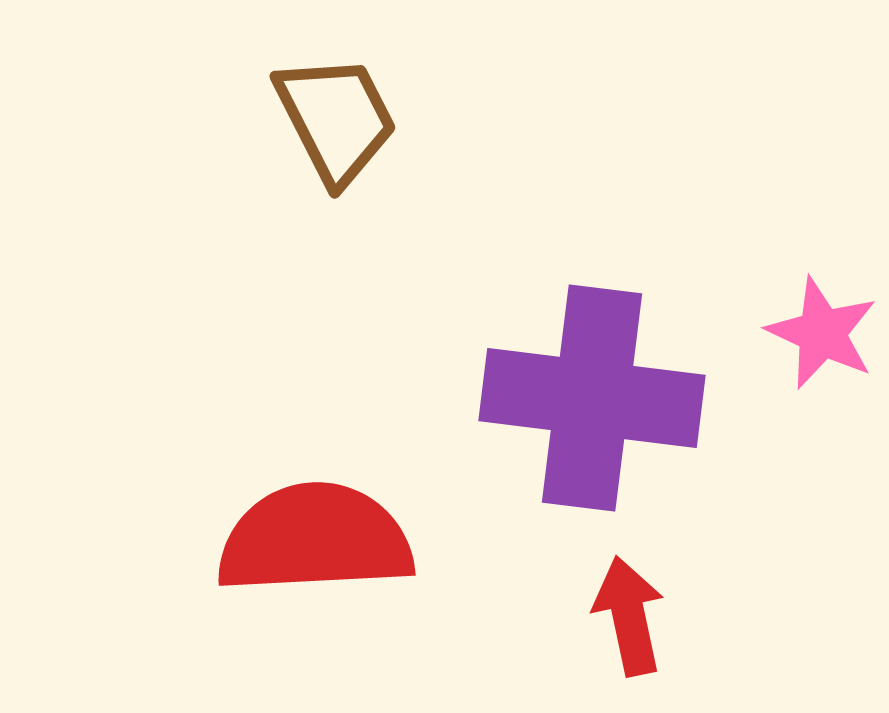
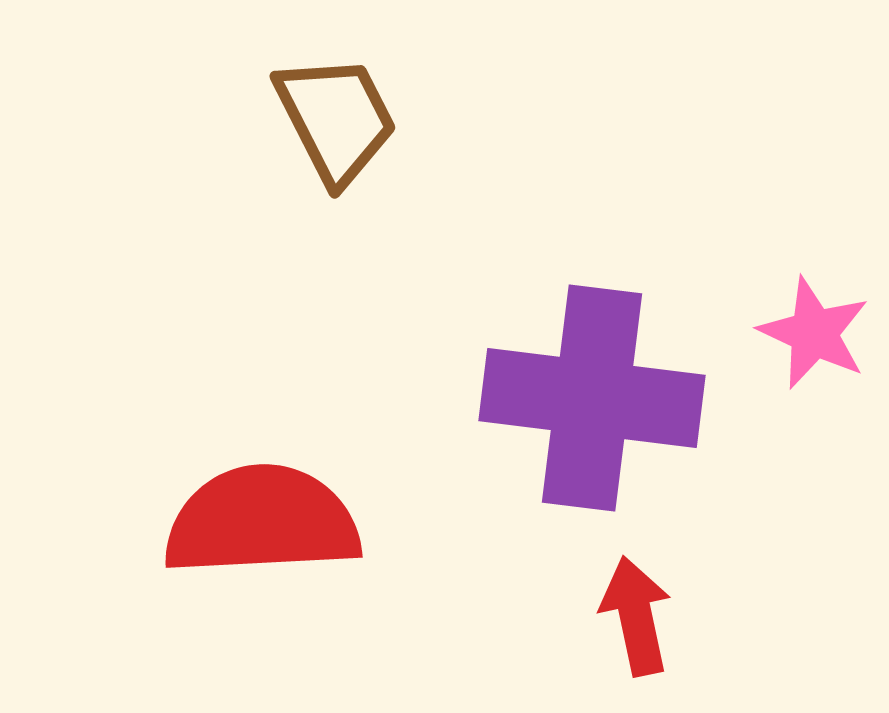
pink star: moved 8 px left
red semicircle: moved 53 px left, 18 px up
red arrow: moved 7 px right
